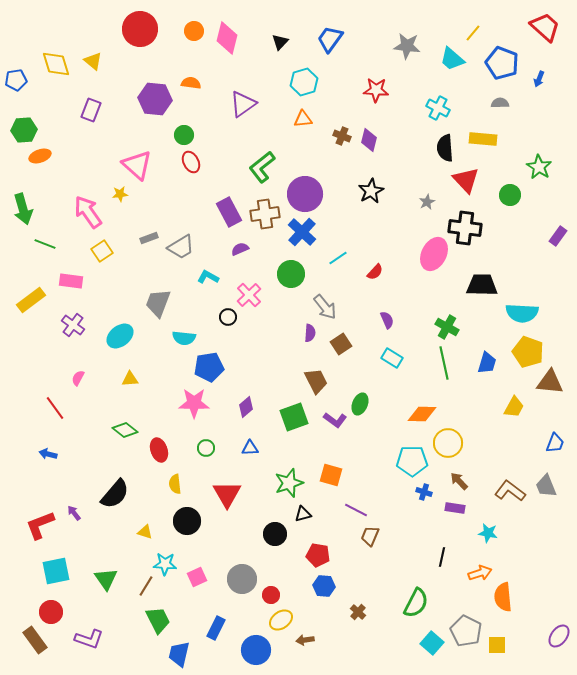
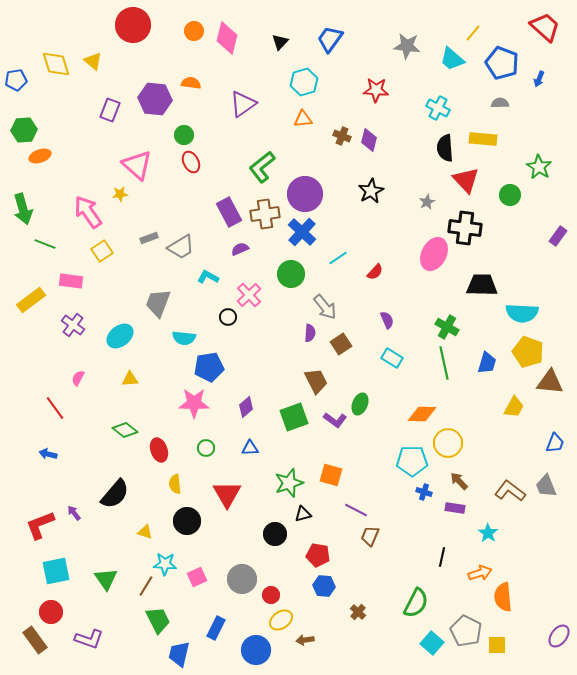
red circle at (140, 29): moved 7 px left, 4 px up
purple rectangle at (91, 110): moved 19 px right
cyan star at (488, 533): rotated 24 degrees clockwise
